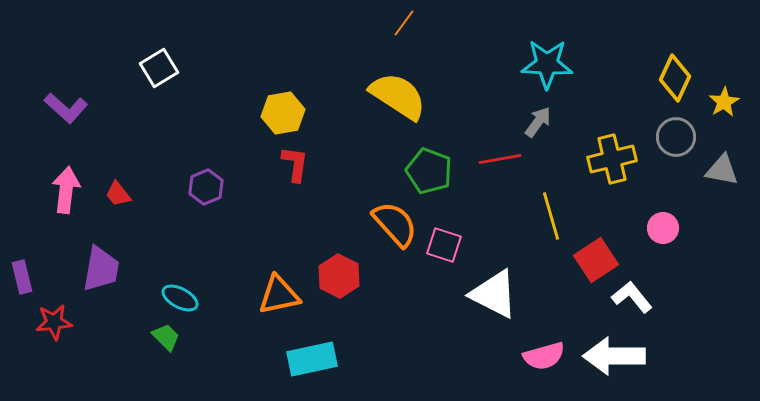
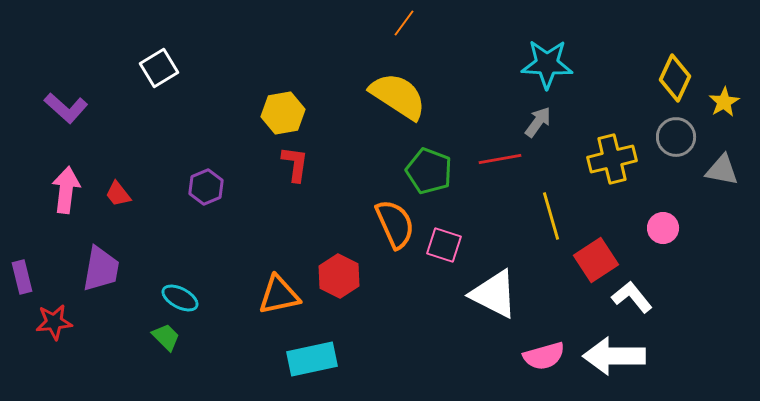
orange semicircle: rotated 18 degrees clockwise
